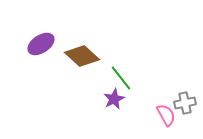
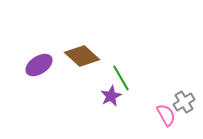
purple ellipse: moved 2 px left, 21 px down
green line: rotated 8 degrees clockwise
purple star: moved 3 px left, 3 px up
gray cross: moved 1 px left, 1 px up; rotated 20 degrees counterclockwise
